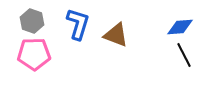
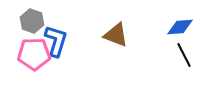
blue L-shape: moved 22 px left, 17 px down
